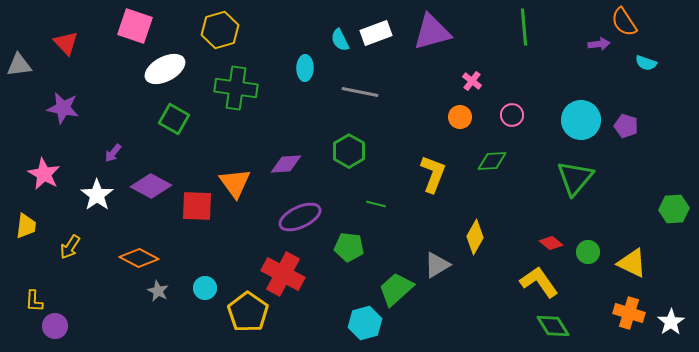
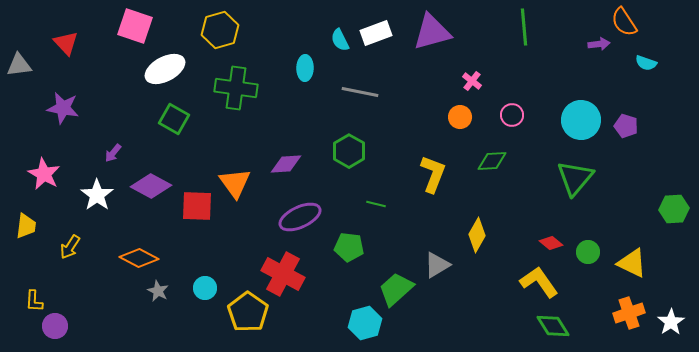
yellow diamond at (475, 237): moved 2 px right, 2 px up
orange cross at (629, 313): rotated 36 degrees counterclockwise
